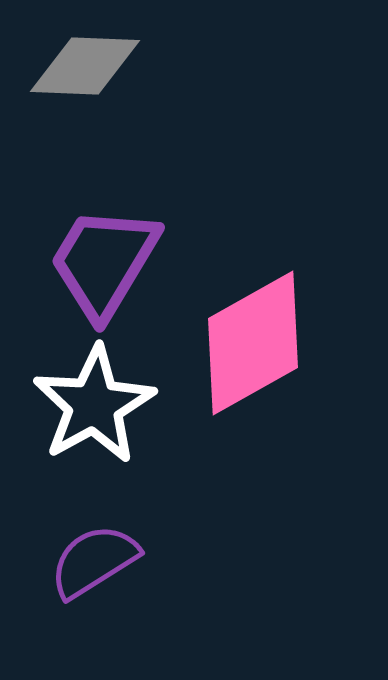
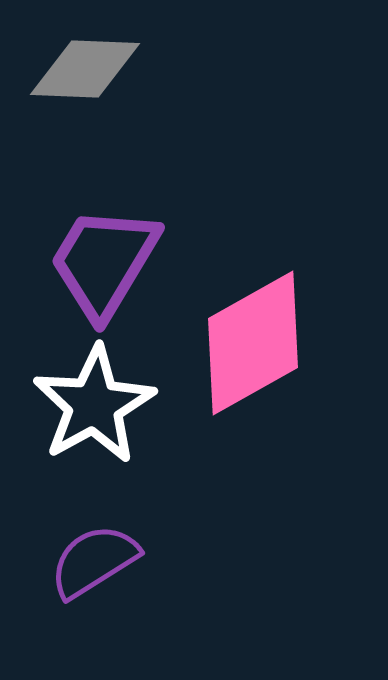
gray diamond: moved 3 px down
